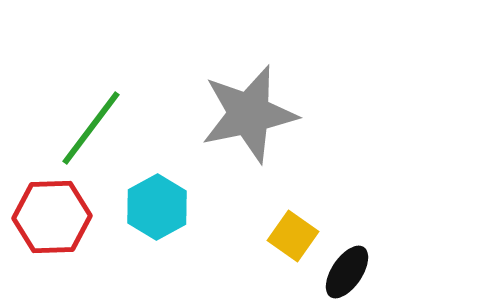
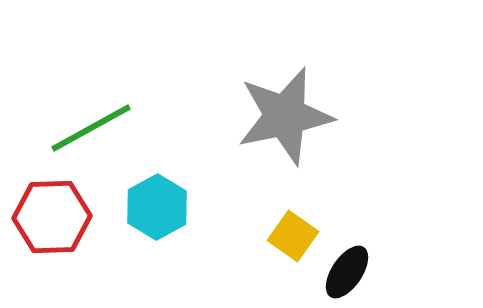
gray star: moved 36 px right, 2 px down
green line: rotated 24 degrees clockwise
